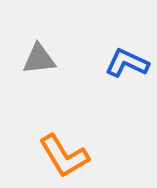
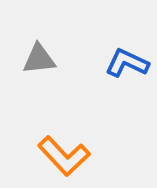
orange L-shape: rotated 12 degrees counterclockwise
